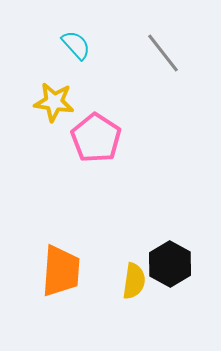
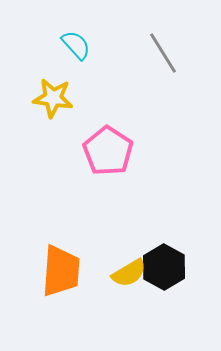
gray line: rotated 6 degrees clockwise
yellow star: moved 1 px left, 4 px up
pink pentagon: moved 12 px right, 13 px down
black hexagon: moved 6 px left, 3 px down
yellow semicircle: moved 5 px left, 8 px up; rotated 51 degrees clockwise
